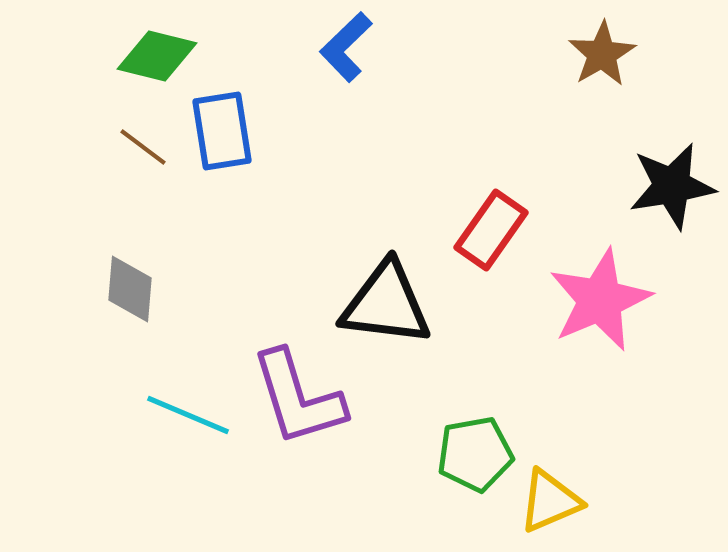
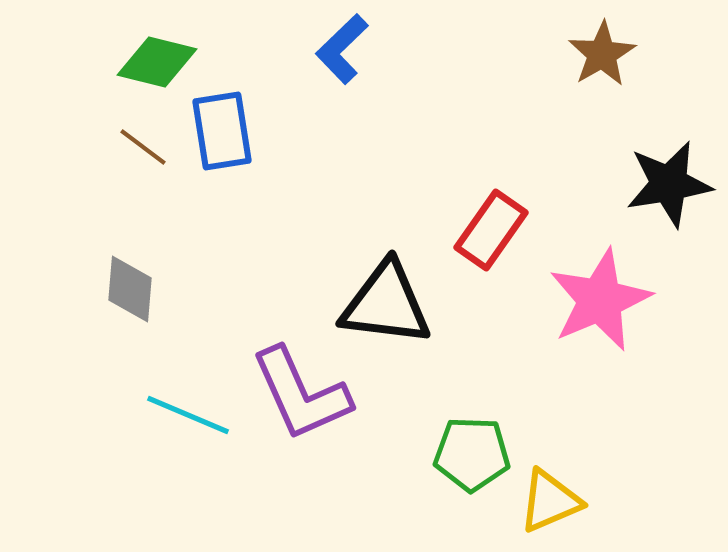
blue L-shape: moved 4 px left, 2 px down
green diamond: moved 6 px down
black star: moved 3 px left, 2 px up
purple L-shape: moved 3 px right, 4 px up; rotated 7 degrees counterclockwise
green pentagon: moved 3 px left; rotated 12 degrees clockwise
